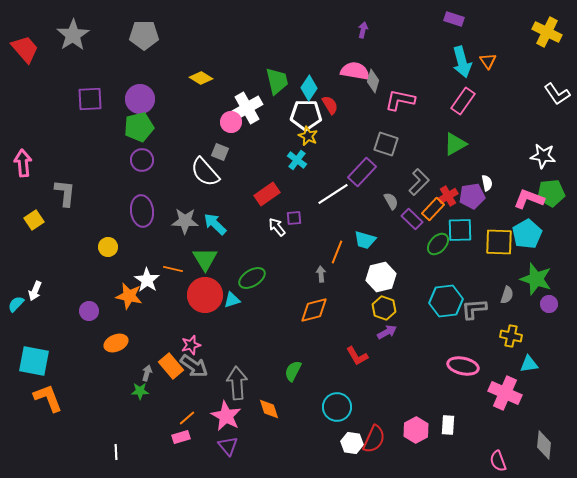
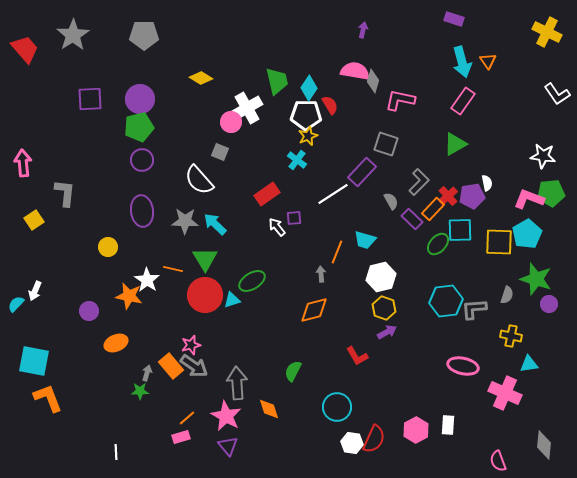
yellow star at (308, 136): rotated 24 degrees clockwise
white semicircle at (205, 172): moved 6 px left, 8 px down
red cross at (448, 196): rotated 12 degrees counterclockwise
green ellipse at (252, 278): moved 3 px down
